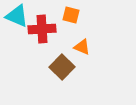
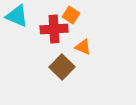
orange square: rotated 18 degrees clockwise
red cross: moved 12 px right
orange triangle: moved 1 px right
